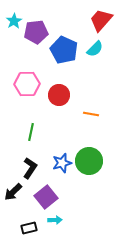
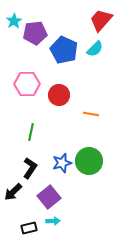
purple pentagon: moved 1 px left, 1 px down
purple square: moved 3 px right
cyan arrow: moved 2 px left, 1 px down
